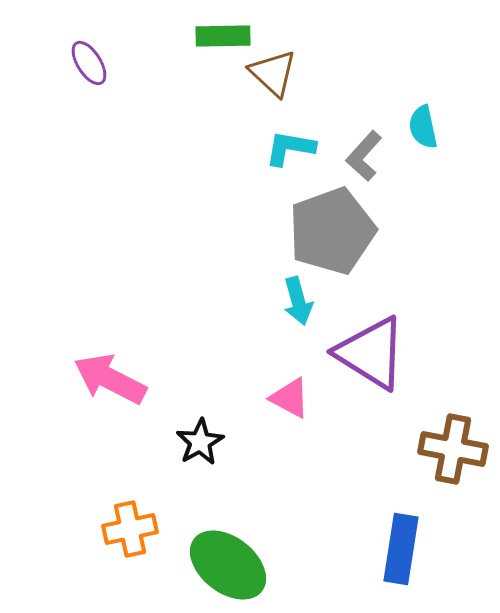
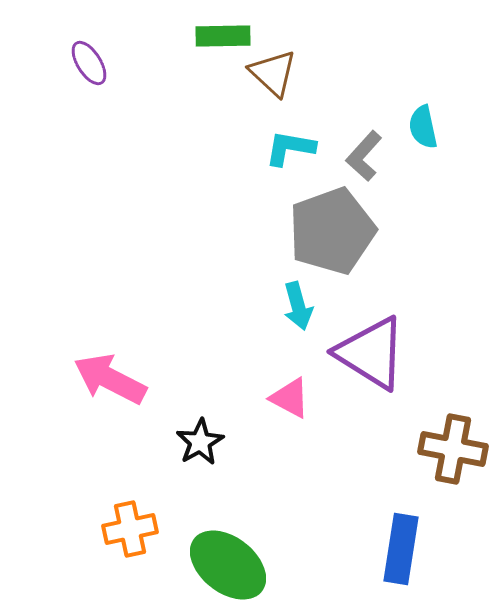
cyan arrow: moved 5 px down
